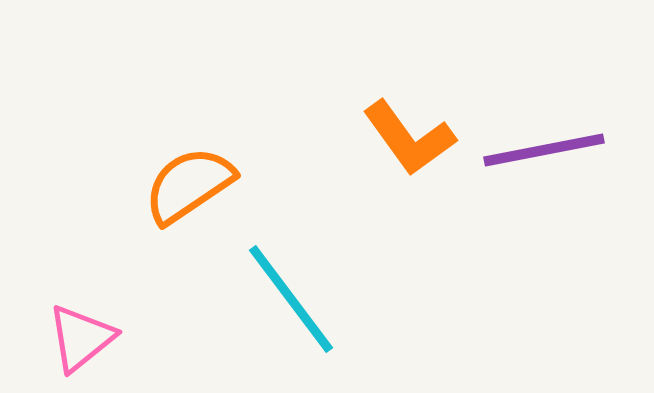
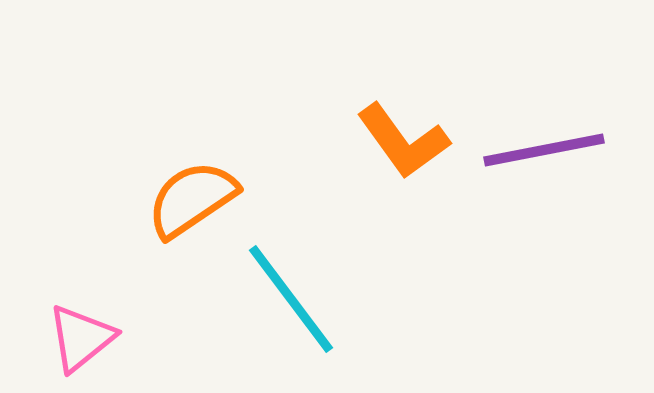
orange L-shape: moved 6 px left, 3 px down
orange semicircle: moved 3 px right, 14 px down
